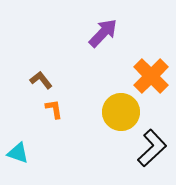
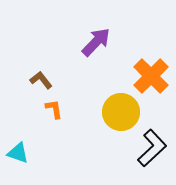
purple arrow: moved 7 px left, 9 px down
